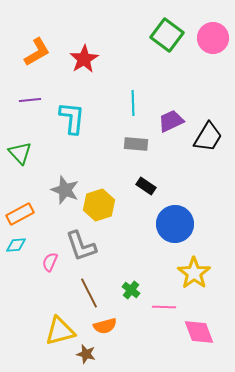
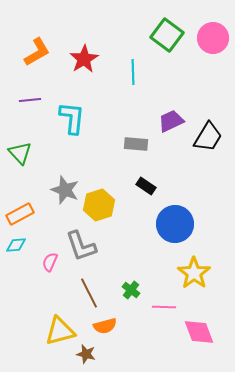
cyan line: moved 31 px up
